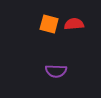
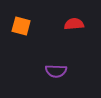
orange square: moved 28 px left, 2 px down
